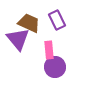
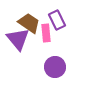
brown trapezoid: rotated 10 degrees clockwise
pink rectangle: moved 3 px left, 17 px up
